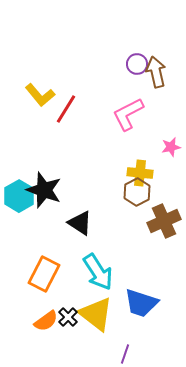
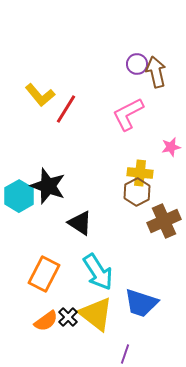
black star: moved 4 px right, 4 px up
